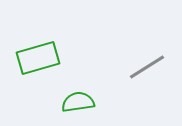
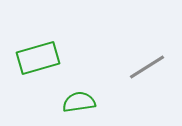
green semicircle: moved 1 px right
